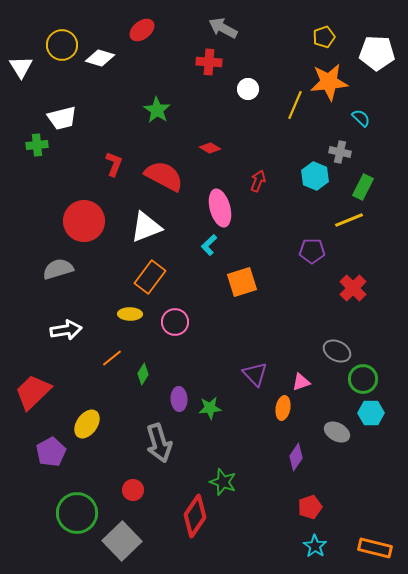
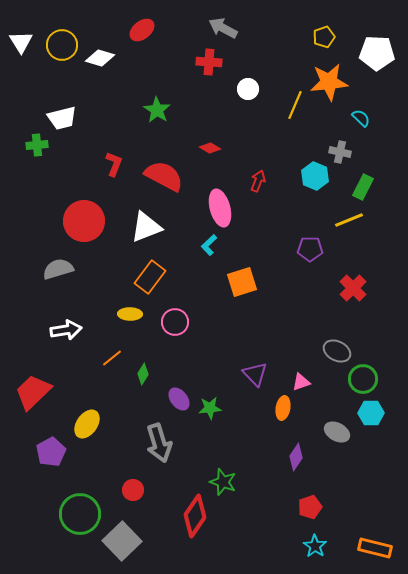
white triangle at (21, 67): moved 25 px up
purple pentagon at (312, 251): moved 2 px left, 2 px up
purple ellipse at (179, 399): rotated 35 degrees counterclockwise
green circle at (77, 513): moved 3 px right, 1 px down
